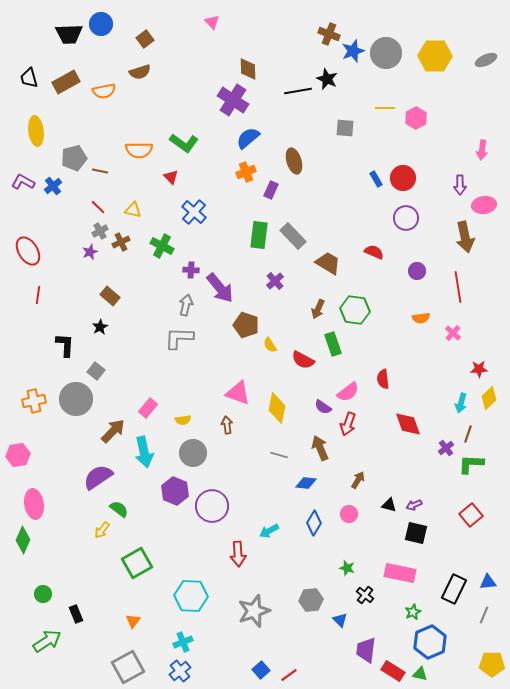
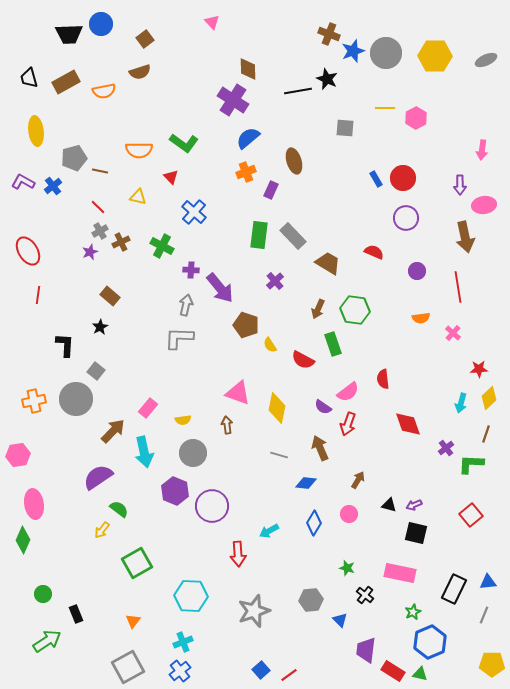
yellow triangle at (133, 210): moved 5 px right, 13 px up
brown line at (468, 434): moved 18 px right
